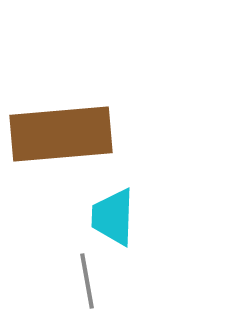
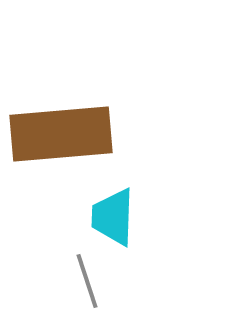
gray line: rotated 8 degrees counterclockwise
